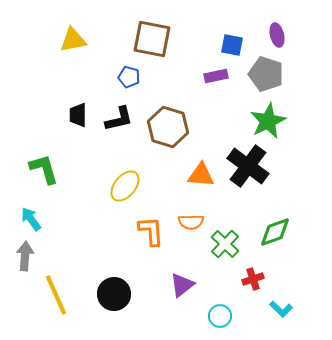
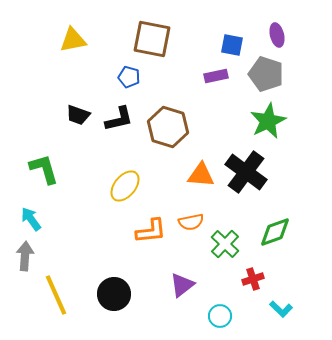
black trapezoid: rotated 70 degrees counterclockwise
black cross: moved 2 px left, 6 px down
orange semicircle: rotated 10 degrees counterclockwise
orange L-shape: rotated 88 degrees clockwise
